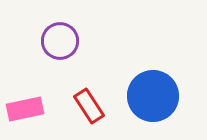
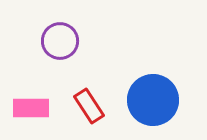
blue circle: moved 4 px down
pink rectangle: moved 6 px right, 1 px up; rotated 12 degrees clockwise
